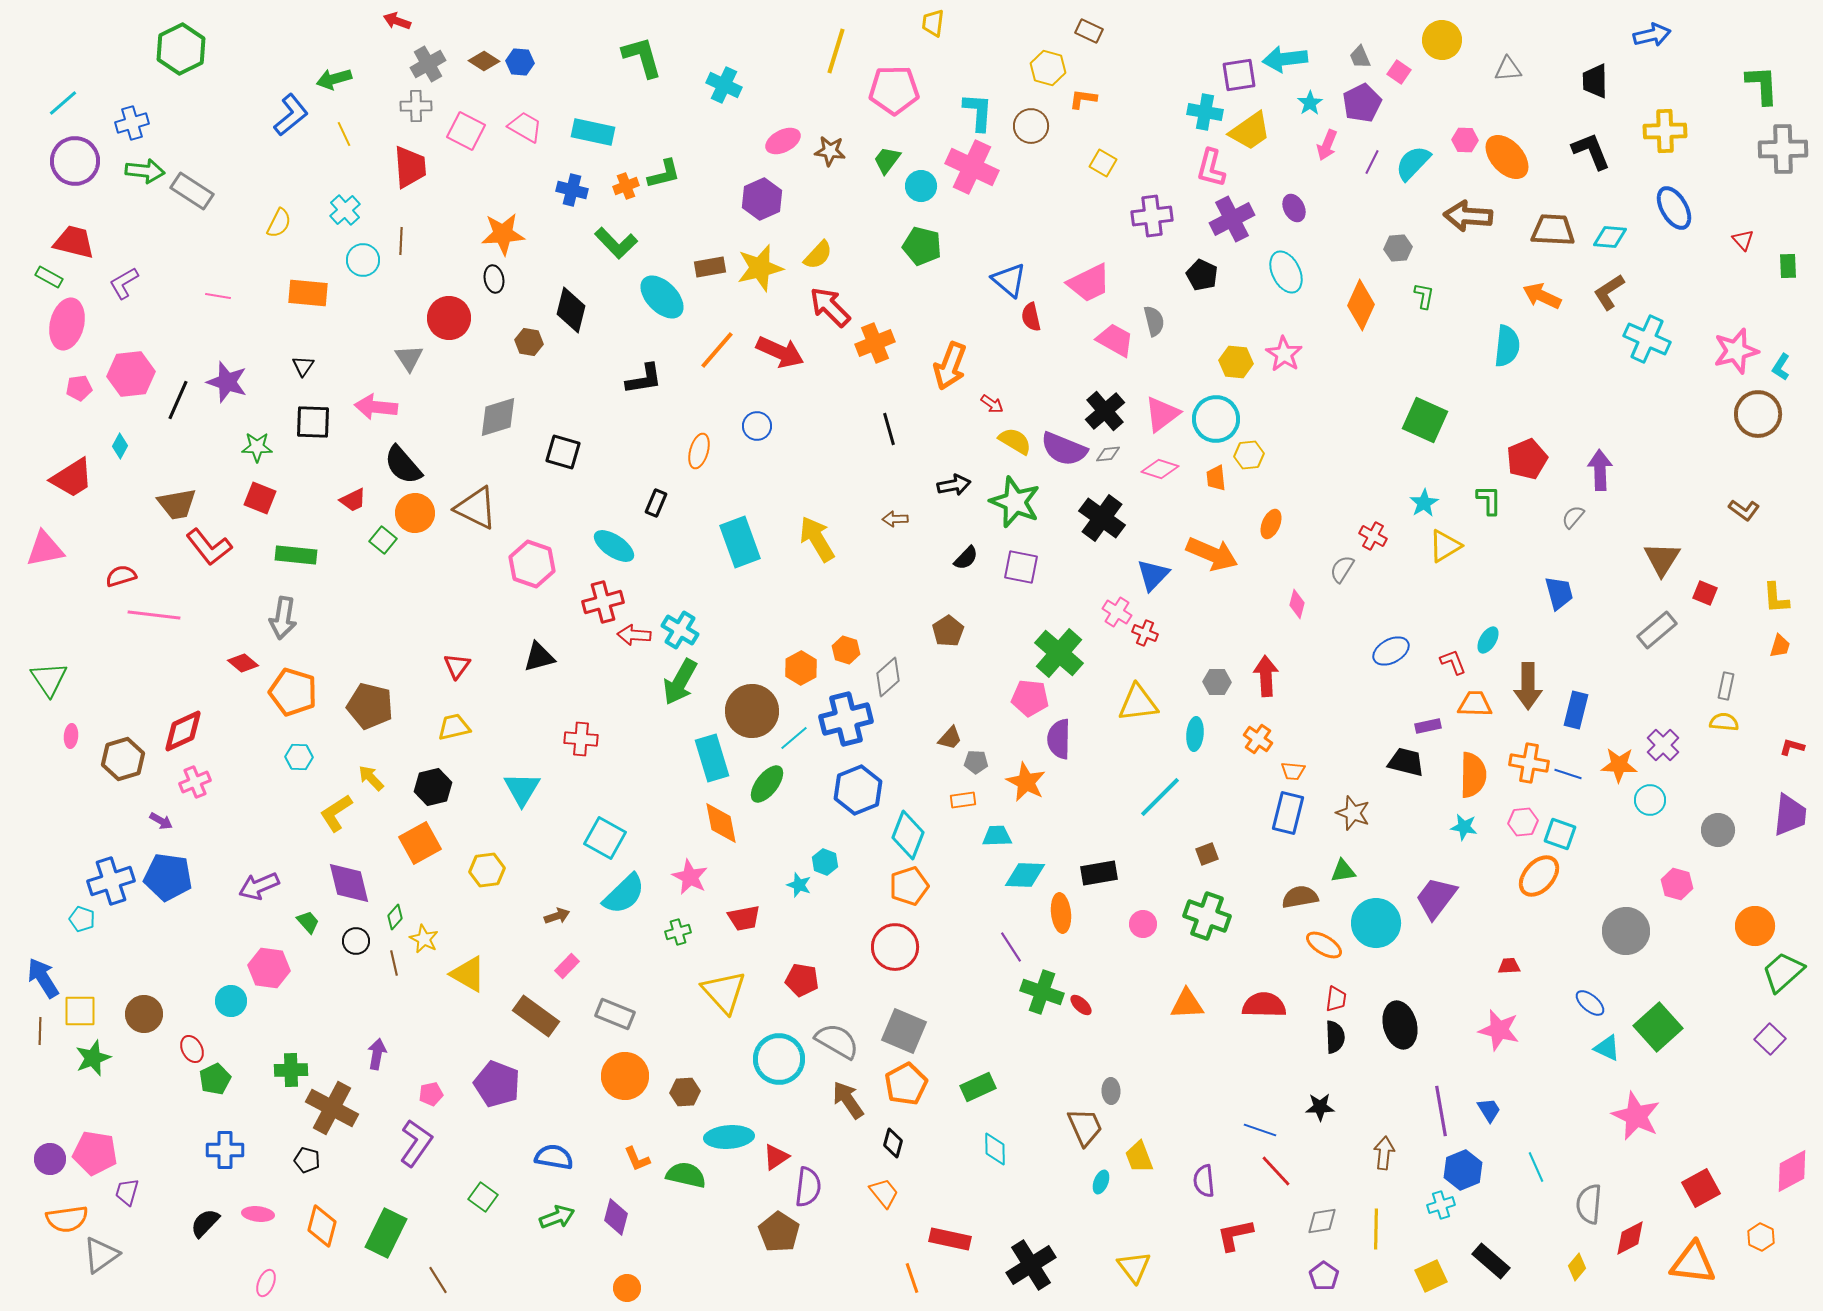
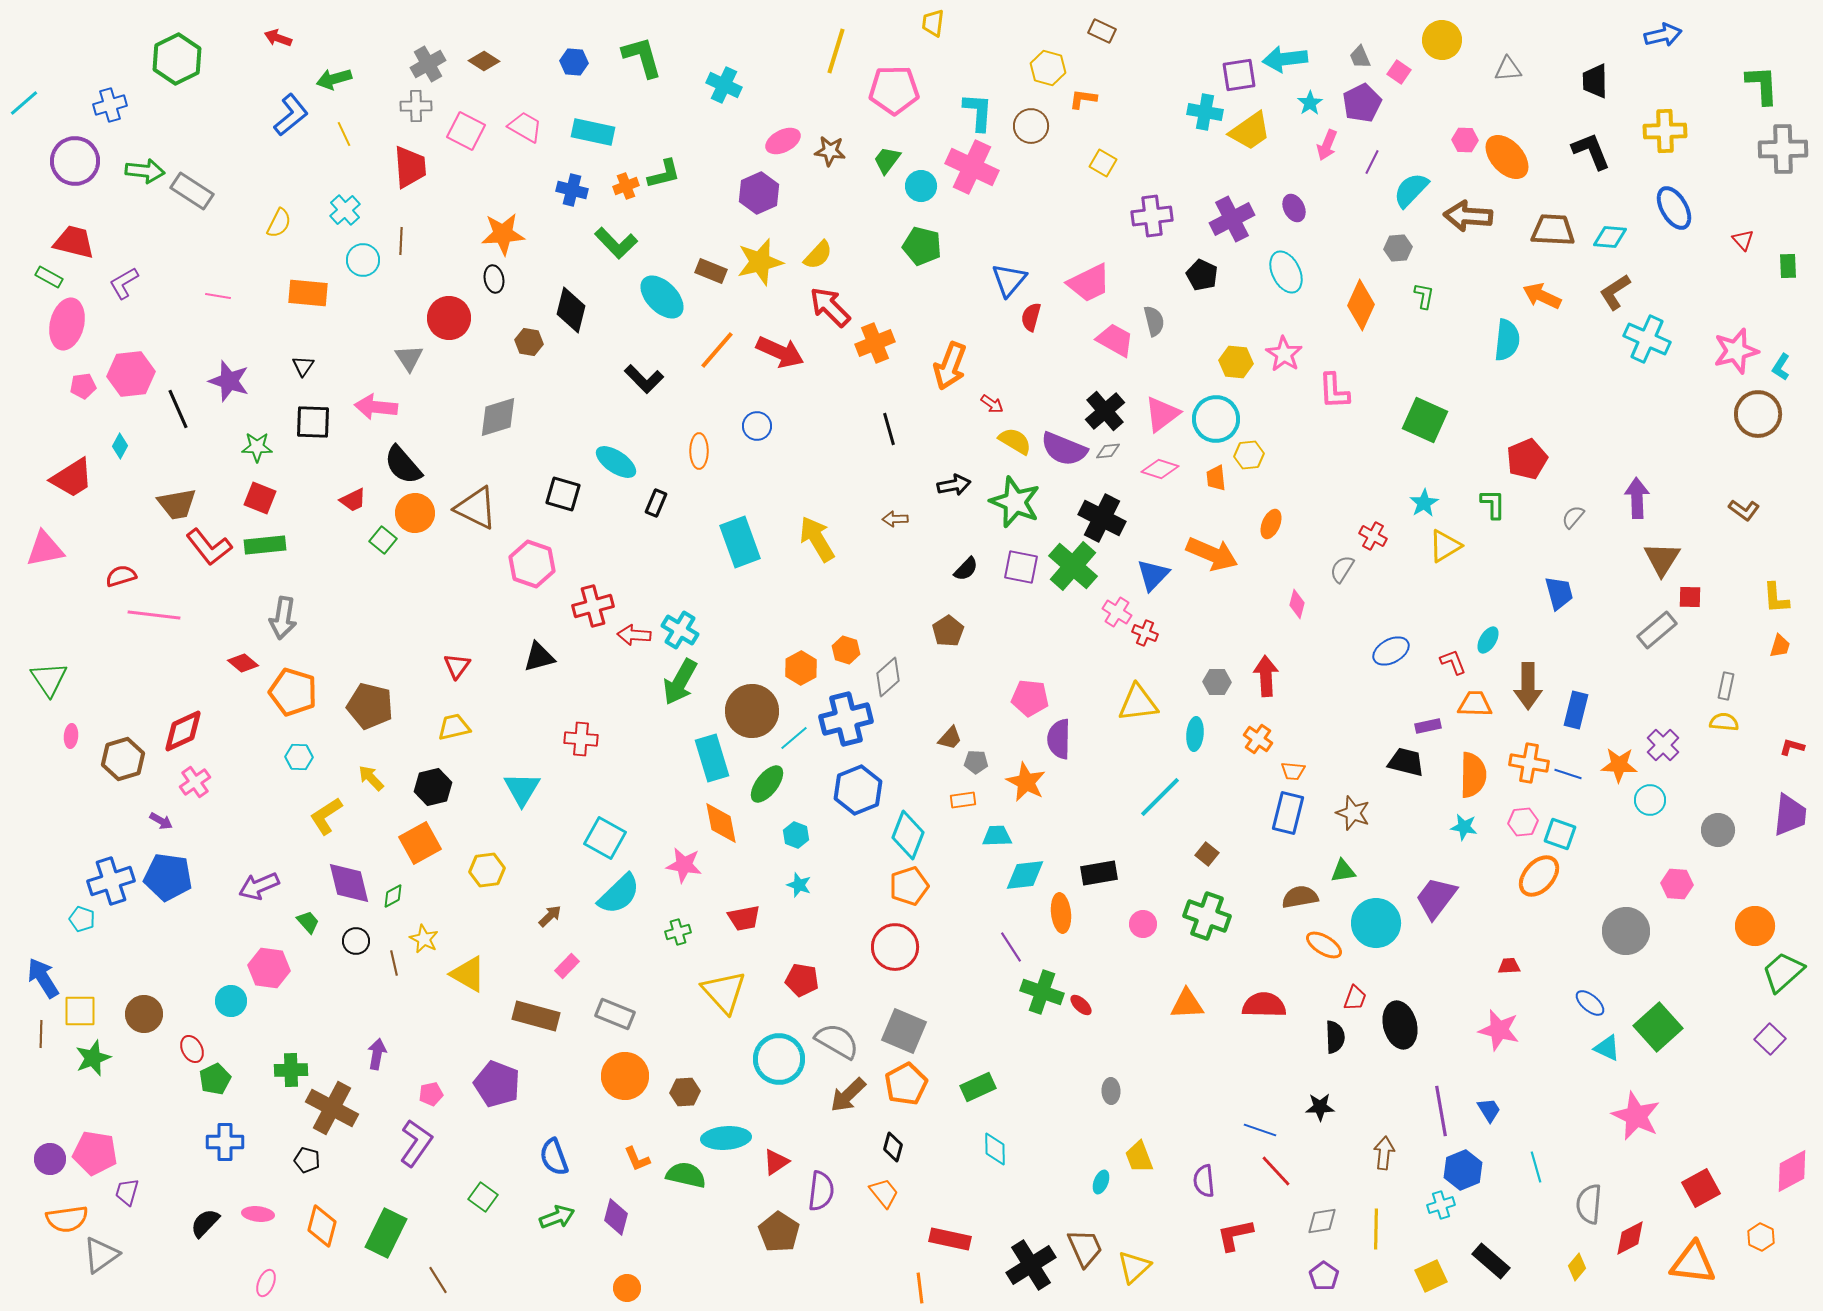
red arrow at (397, 21): moved 119 px left, 17 px down
brown rectangle at (1089, 31): moved 13 px right
blue arrow at (1652, 35): moved 11 px right
green hexagon at (181, 49): moved 4 px left, 10 px down
blue hexagon at (520, 62): moved 54 px right
cyan line at (63, 103): moved 39 px left
blue cross at (132, 123): moved 22 px left, 18 px up
cyan semicircle at (1413, 163): moved 2 px left, 27 px down
pink L-shape at (1211, 168): moved 123 px right, 223 px down; rotated 18 degrees counterclockwise
purple hexagon at (762, 199): moved 3 px left, 6 px up
brown rectangle at (710, 267): moved 1 px right, 4 px down; rotated 32 degrees clockwise
yellow star at (760, 268): moved 6 px up
blue triangle at (1009, 280): rotated 30 degrees clockwise
brown L-shape at (1609, 292): moved 6 px right
red semicircle at (1031, 317): rotated 28 degrees clockwise
cyan semicircle at (1507, 346): moved 6 px up
black L-shape at (644, 379): rotated 54 degrees clockwise
purple star at (227, 382): moved 2 px right, 1 px up
pink pentagon at (79, 388): moved 4 px right, 2 px up
black line at (178, 400): moved 9 px down; rotated 48 degrees counterclockwise
orange ellipse at (699, 451): rotated 16 degrees counterclockwise
black square at (563, 452): moved 42 px down
gray diamond at (1108, 454): moved 3 px up
purple arrow at (1600, 470): moved 37 px right, 28 px down
green L-shape at (1489, 500): moved 4 px right, 4 px down
black cross at (1102, 518): rotated 9 degrees counterclockwise
cyan ellipse at (614, 546): moved 2 px right, 84 px up
green rectangle at (296, 555): moved 31 px left, 10 px up; rotated 12 degrees counterclockwise
black semicircle at (966, 558): moved 11 px down
red square at (1705, 593): moved 15 px left, 4 px down; rotated 20 degrees counterclockwise
red cross at (603, 602): moved 10 px left, 4 px down
green cross at (1059, 653): moved 14 px right, 87 px up
pink cross at (195, 782): rotated 12 degrees counterclockwise
yellow L-shape at (336, 813): moved 10 px left, 3 px down
brown square at (1207, 854): rotated 30 degrees counterclockwise
cyan hexagon at (825, 862): moved 29 px left, 27 px up
cyan diamond at (1025, 875): rotated 9 degrees counterclockwise
pink star at (690, 877): moved 6 px left, 12 px up; rotated 18 degrees counterclockwise
pink hexagon at (1677, 884): rotated 12 degrees counterclockwise
cyan semicircle at (624, 894): moved 5 px left
brown arrow at (557, 916): moved 7 px left; rotated 25 degrees counterclockwise
green diamond at (395, 917): moved 2 px left, 21 px up; rotated 20 degrees clockwise
red trapezoid at (1336, 999): moved 19 px right, 1 px up; rotated 12 degrees clockwise
brown rectangle at (536, 1016): rotated 21 degrees counterclockwise
brown line at (40, 1031): moved 1 px right, 3 px down
brown arrow at (848, 1100): moved 5 px up; rotated 99 degrees counterclockwise
brown trapezoid at (1085, 1127): moved 121 px down
cyan ellipse at (729, 1137): moved 3 px left, 1 px down
black diamond at (893, 1143): moved 4 px down
blue cross at (225, 1150): moved 8 px up
blue semicircle at (554, 1157): rotated 120 degrees counterclockwise
red triangle at (776, 1157): moved 5 px down
cyan line at (1536, 1167): rotated 8 degrees clockwise
purple semicircle at (808, 1187): moved 13 px right, 4 px down
yellow triangle at (1134, 1267): rotated 24 degrees clockwise
orange line at (912, 1278): moved 8 px right, 10 px down; rotated 12 degrees clockwise
